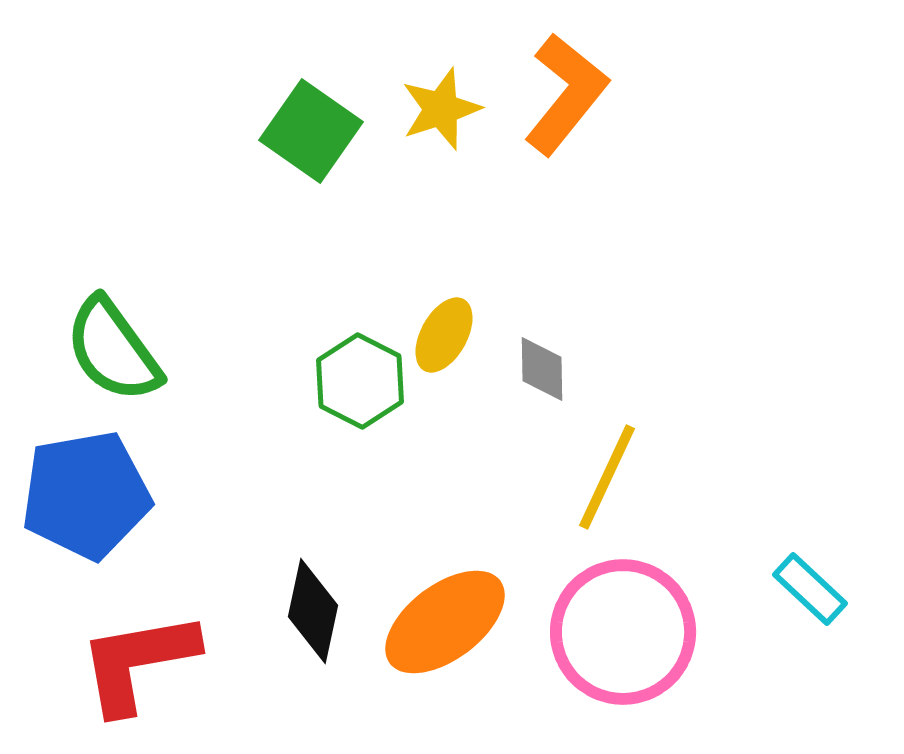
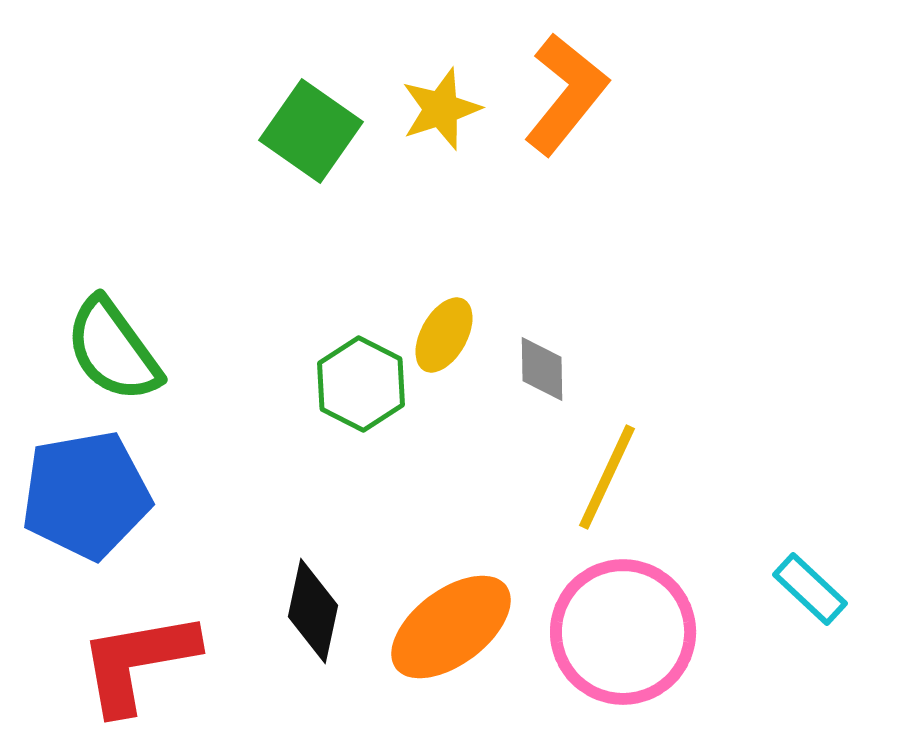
green hexagon: moved 1 px right, 3 px down
orange ellipse: moved 6 px right, 5 px down
